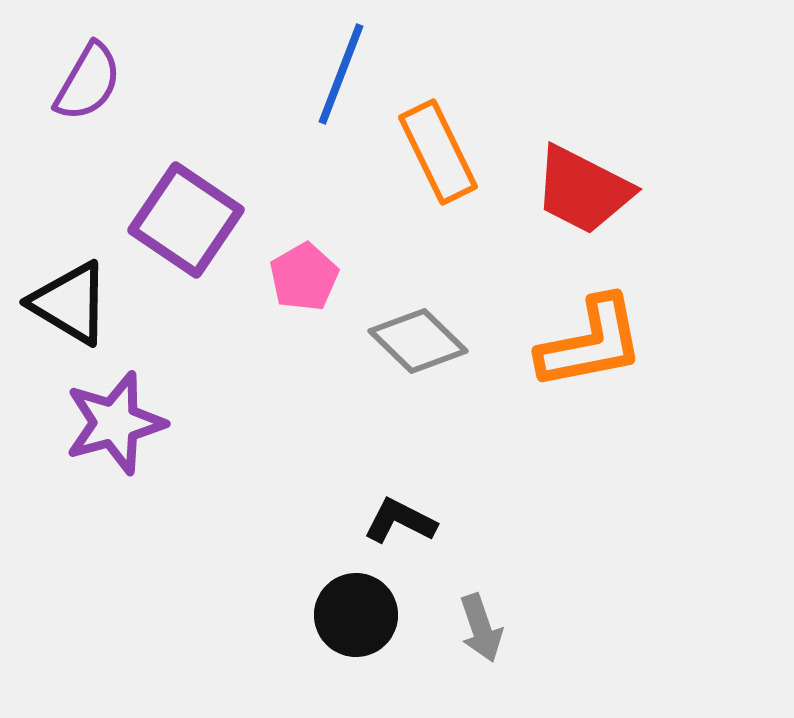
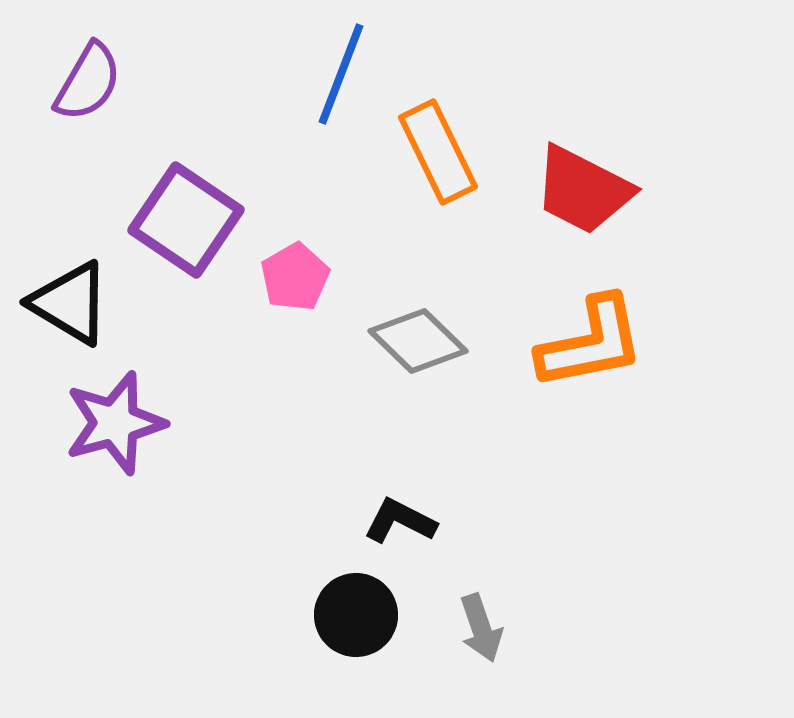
pink pentagon: moved 9 px left
